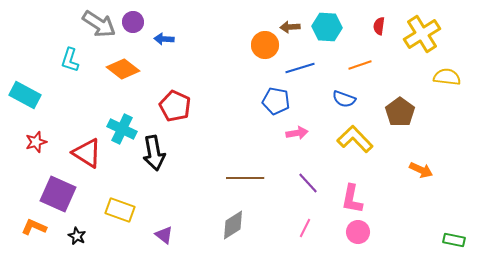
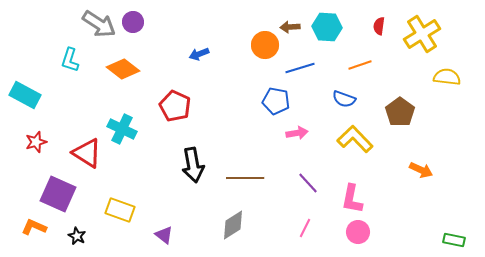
blue arrow: moved 35 px right, 15 px down; rotated 24 degrees counterclockwise
black arrow: moved 39 px right, 12 px down
